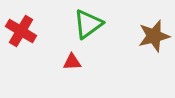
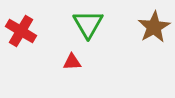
green triangle: rotated 24 degrees counterclockwise
brown star: moved 9 px up; rotated 16 degrees counterclockwise
